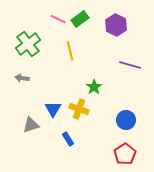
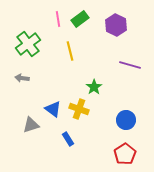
pink line: rotated 56 degrees clockwise
blue triangle: rotated 24 degrees counterclockwise
